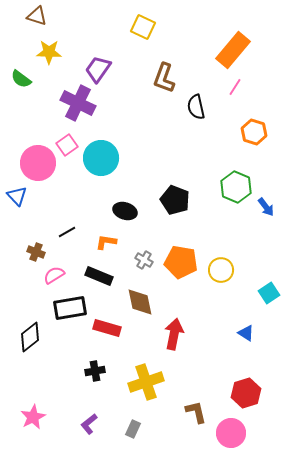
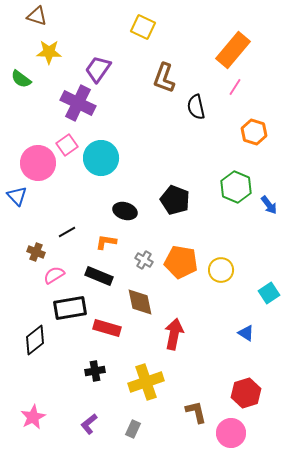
blue arrow at (266, 207): moved 3 px right, 2 px up
black diamond at (30, 337): moved 5 px right, 3 px down
